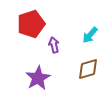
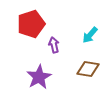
brown diamond: rotated 25 degrees clockwise
purple star: moved 1 px right, 1 px up
